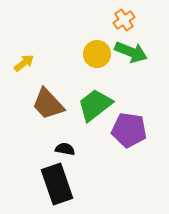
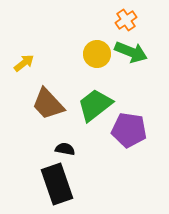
orange cross: moved 2 px right
